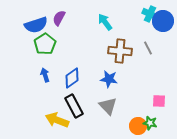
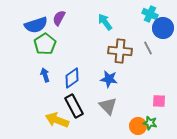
blue circle: moved 7 px down
